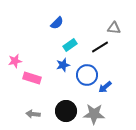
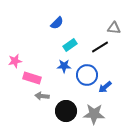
blue star: moved 1 px right, 1 px down; rotated 16 degrees clockwise
gray arrow: moved 9 px right, 18 px up
